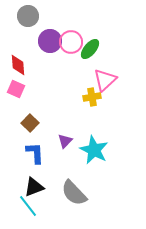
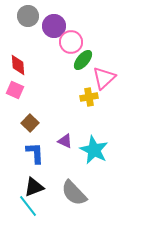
purple circle: moved 4 px right, 15 px up
green ellipse: moved 7 px left, 11 px down
pink triangle: moved 1 px left, 2 px up
pink square: moved 1 px left, 1 px down
yellow cross: moved 3 px left
purple triangle: rotated 49 degrees counterclockwise
